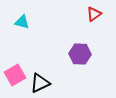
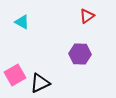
red triangle: moved 7 px left, 2 px down
cyan triangle: rotated 14 degrees clockwise
